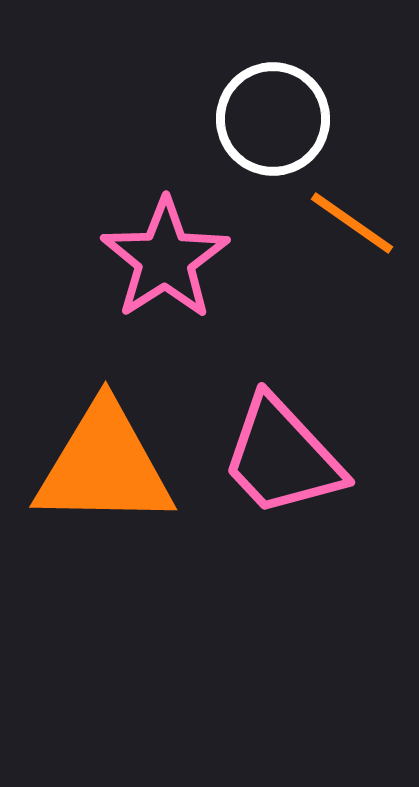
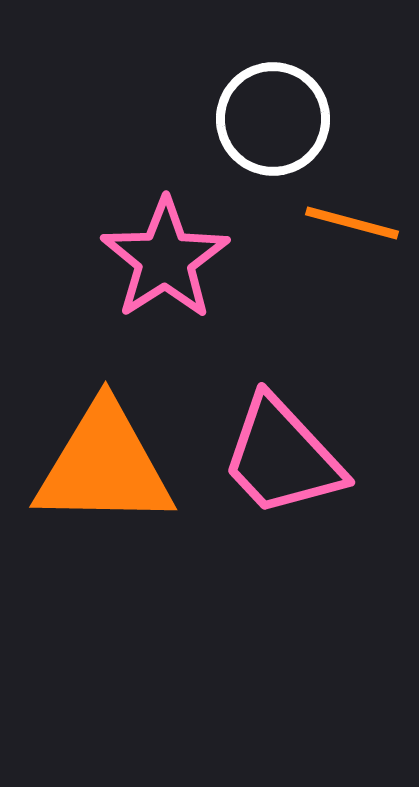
orange line: rotated 20 degrees counterclockwise
